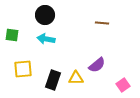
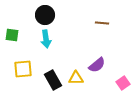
cyan arrow: rotated 108 degrees counterclockwise
black rectangle: rotated 48 degrees counterclockwise
pink square: moved 2 px up
